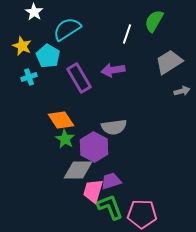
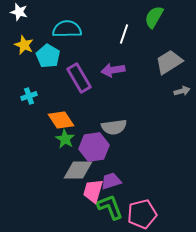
white star: moved 15 px left; rotated 18 degrees counterclockwise
green semicircle: moved 4 px up
cyan semicircle: rotated 32 degrees clockwise
white line: moved 3 px left
yellow star: moved 2 px right, 1 px up
cyan cross: moved 19 px down
purple hexagon: rotated 24 degrees clockwise
pink pentagon: rotated 16 degrees counterclockwise
